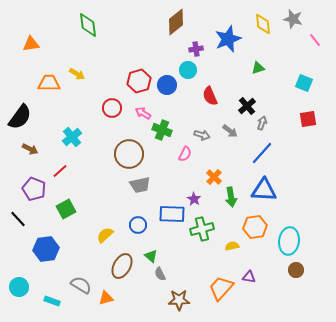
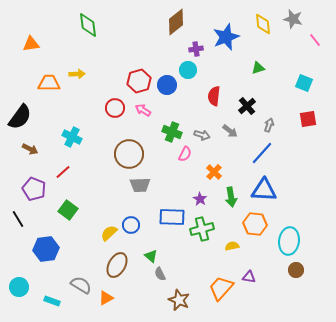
blue star at (228, 39): moved 2 px left, 2 px up
yellow arrow at (77, 74): rotated 35 degrees counterclockwise
red semicircle at (210, 96): moved 4 px right; rotated 30 degrees clockwise
red circle at (112, 108): moved 3 px right
pink arrow at (143, 113): moved 3 px up
gray arrow at (262, 123): moved 7 px right, 2 px down
green cross at (162, 130): moved 10 px right, 2 px down
cyan cross at (72, 137): rotated 24 degrees counterclockwise
red line at (60, 171): moved 3 px right, 1 px down
orange cross at (214, 177): moved 5 px up
gray trapezoid at (140, 185): rotated 10 degrees clockwise
purple star at (194, 199): moved 6 px right
green square at (66, 209): moved 2 px right, 1 px down; rotated 24 degrees counterclockwise
blue rectangle at (172, 214): moved 3 px down
black line at (18, 219): rotated 12 degrees clockwise
blue circle at (138, 225): moved 7 px left
orange hexagon at (255, 227): moved 3 px up; rotated 15 degrees clockwise
yellow semicircle at (105, 235): moved 4 px right, 2 px up
brown ellipse at (122, 266): moved 5 px left, 1 px up
orange triangle at (106, 298): rotated 14 degrees counterclockwise
brown star at (179, 300): rotated 25 degrees clockwise
